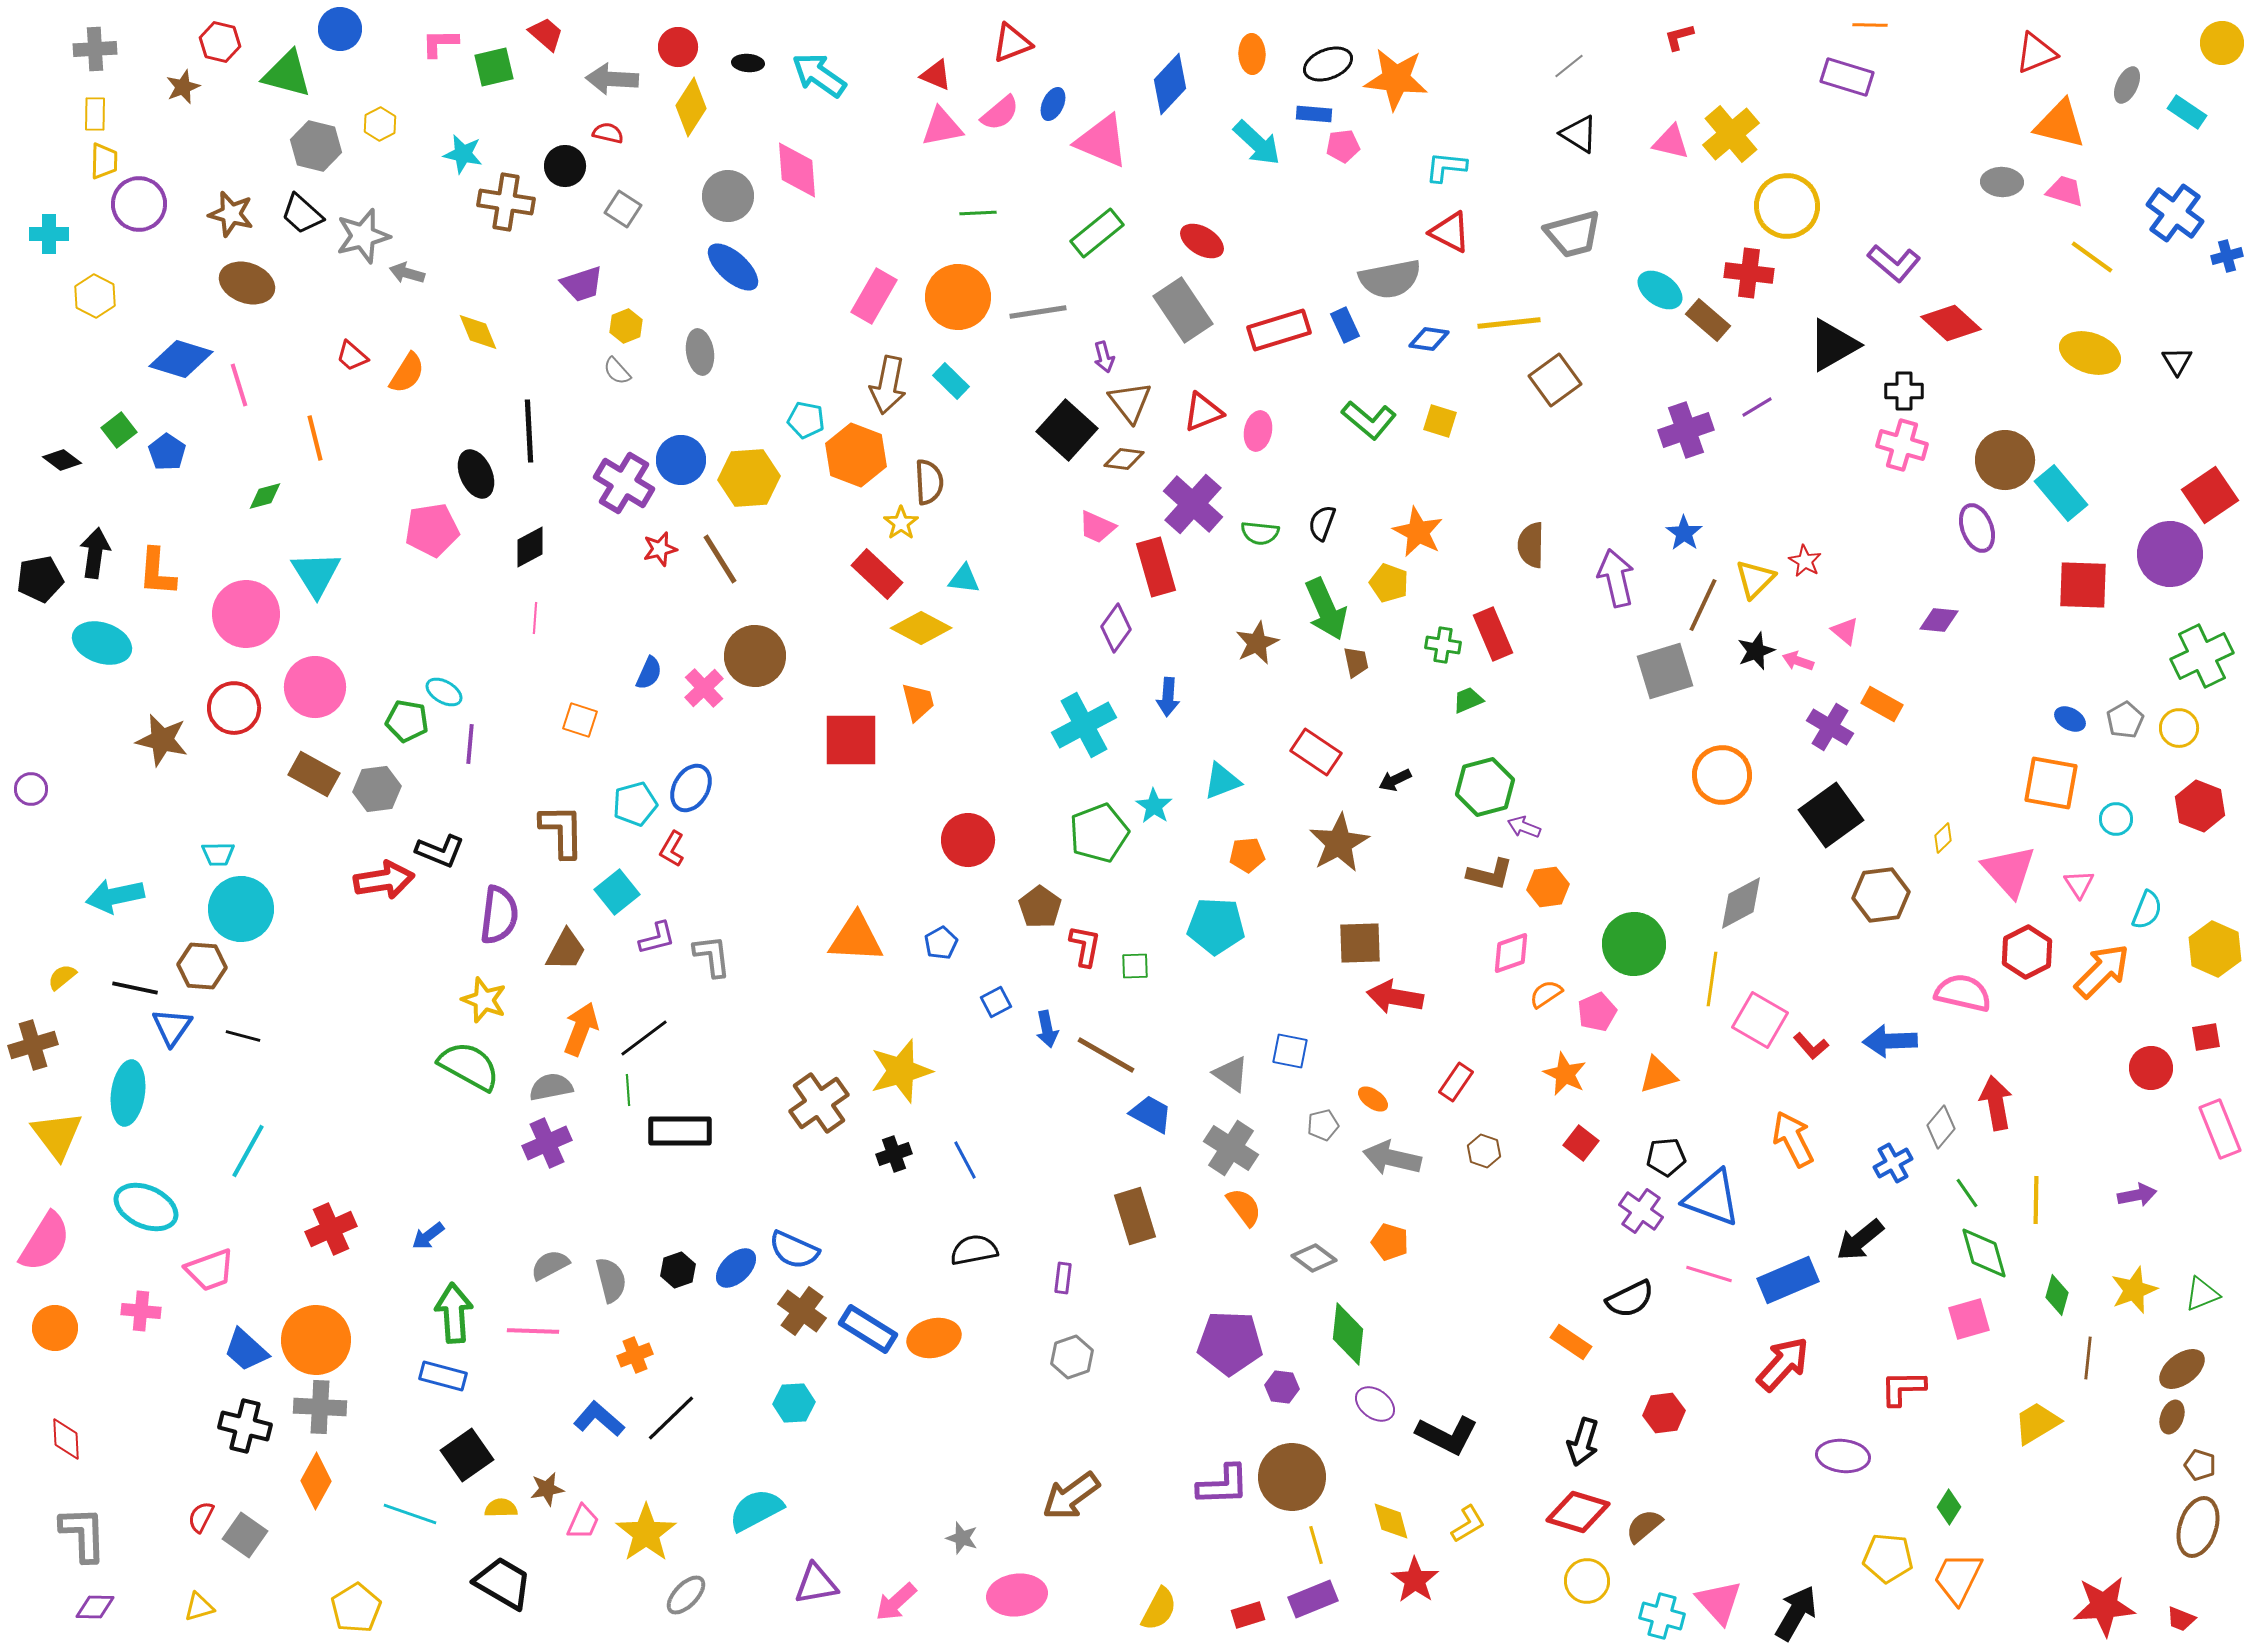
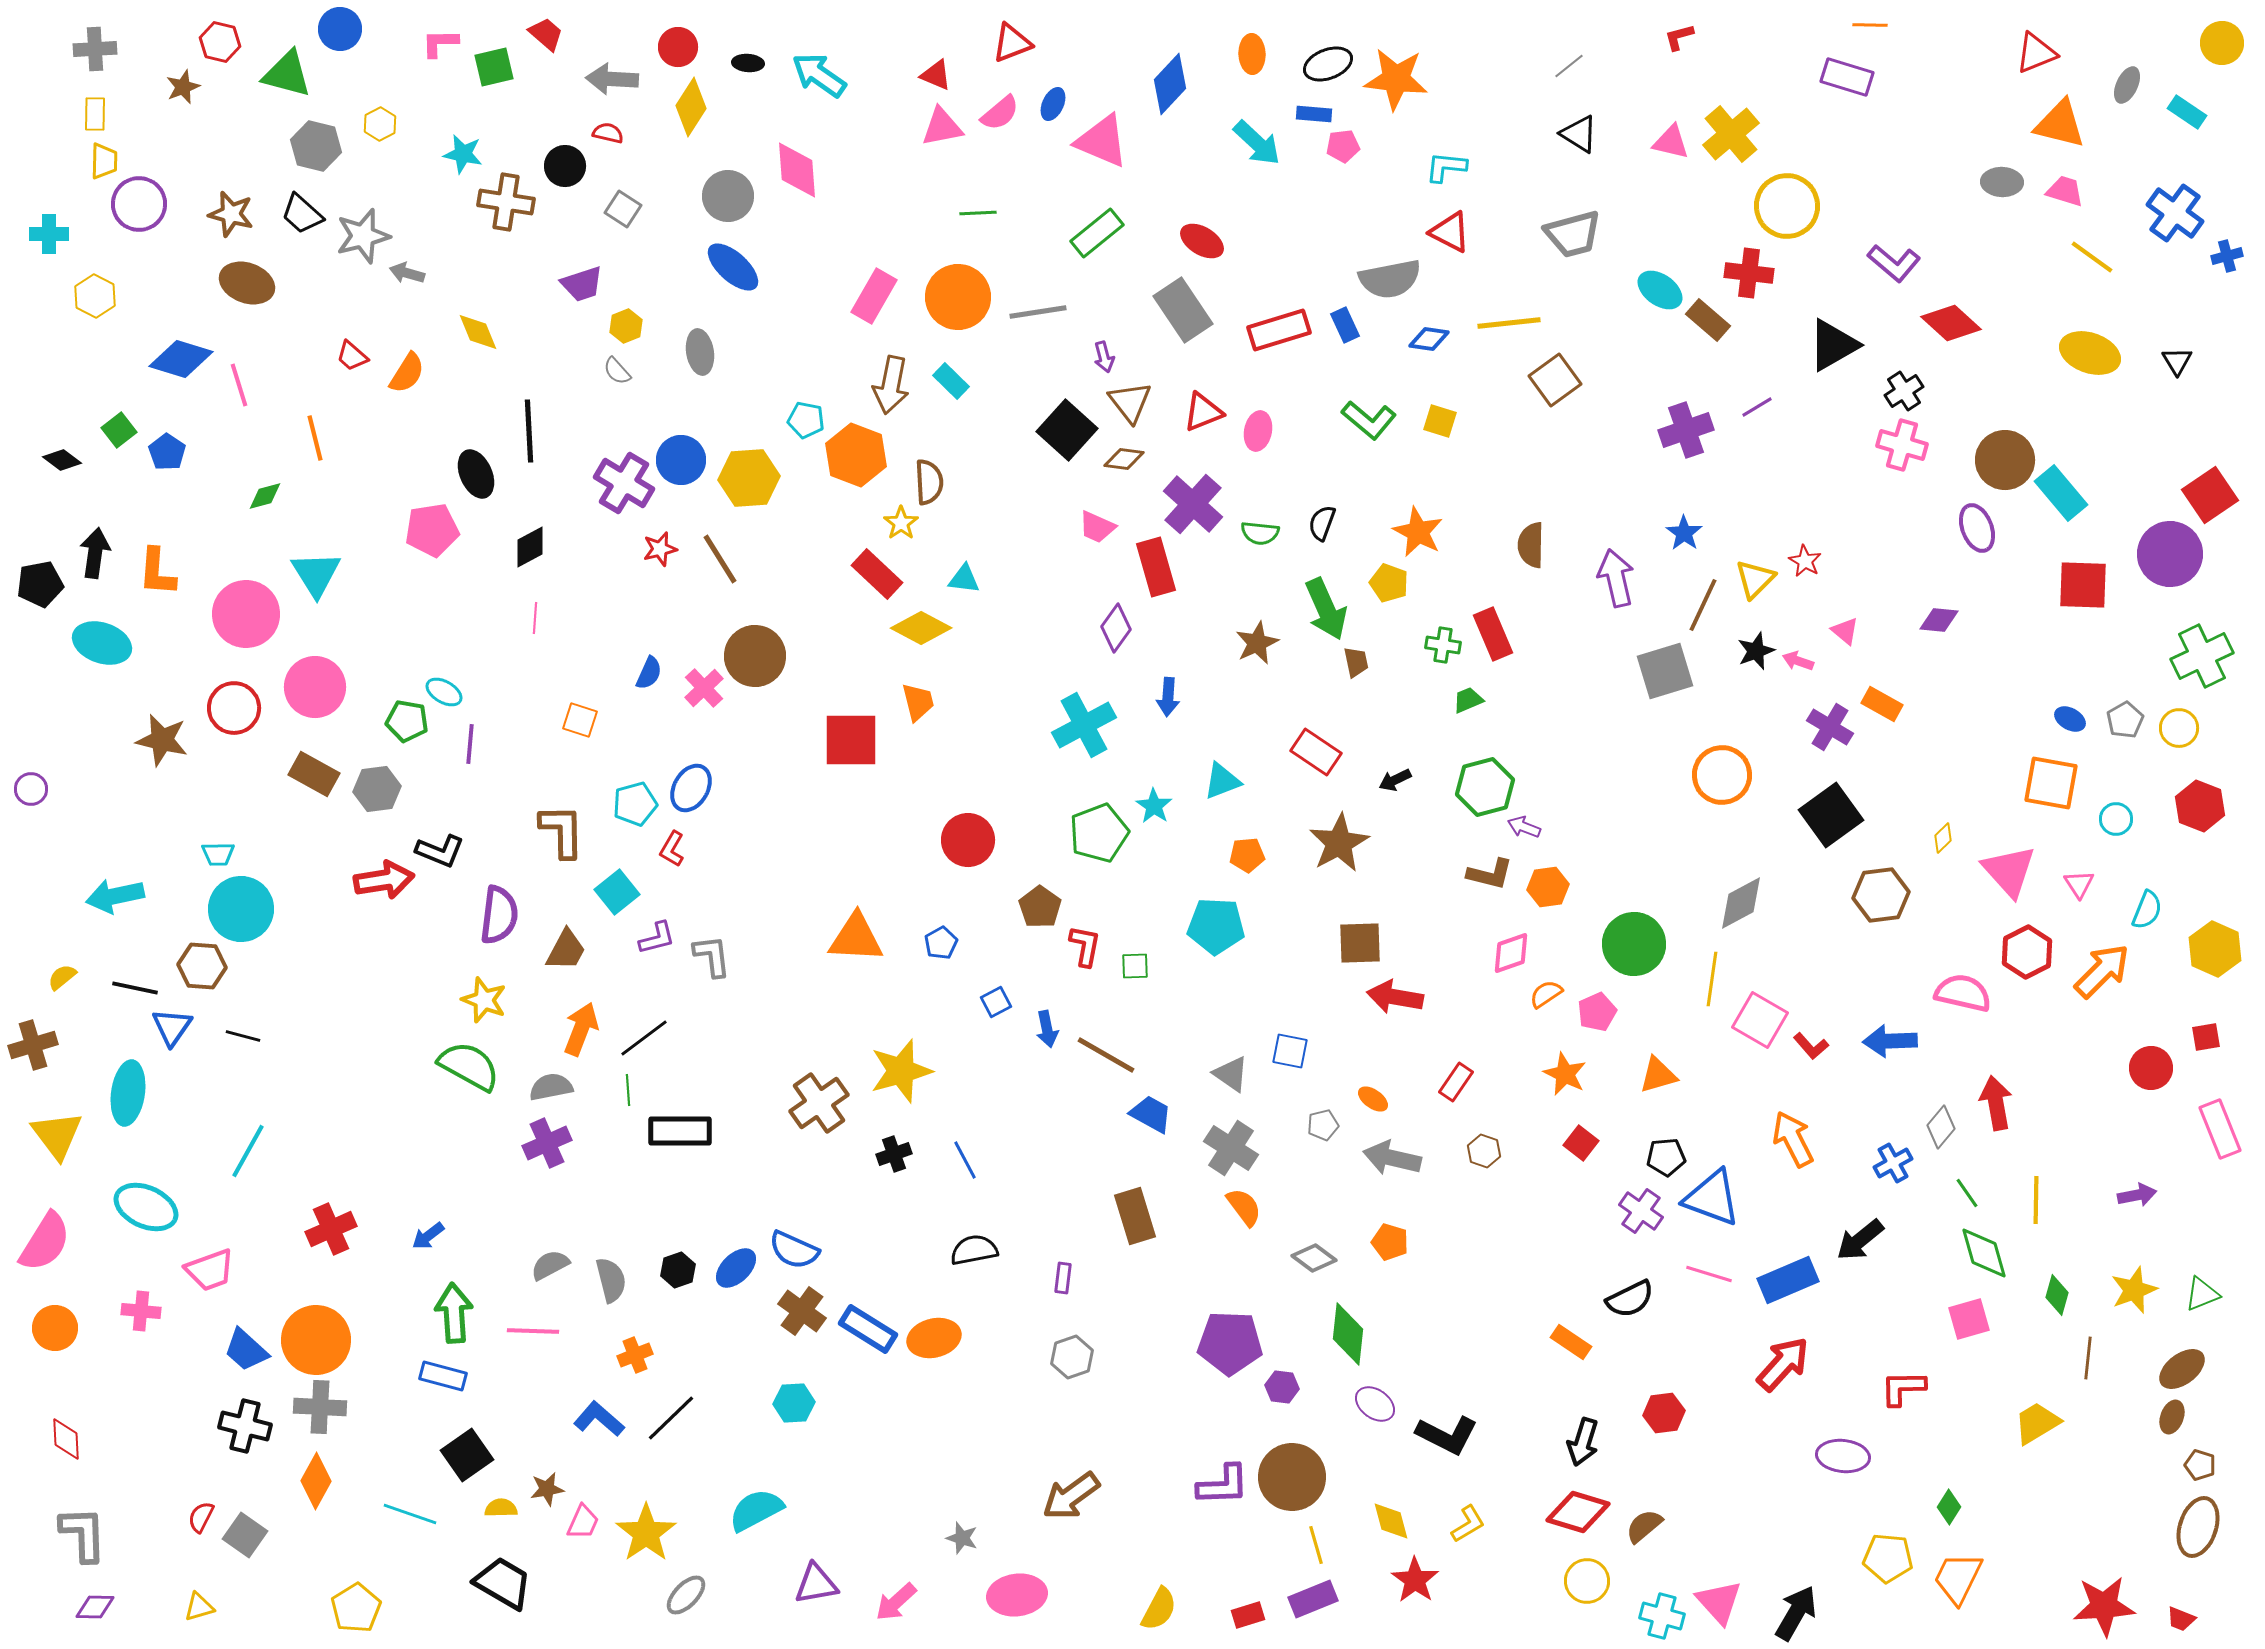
brown arrow at (888, 385): moved 3 px right
black cross at (1904, 391): rotated 33 degrees counterclockwise
black pentagon at (40, 579): moved 5 px down
